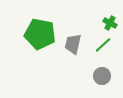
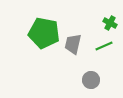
green pentagon: moved 4 px right, 1 px up
green line: moved 1 px right, 1 px down; rotated 18 degrees clockwise
gray circle: moved 11 px left, 4 px down
